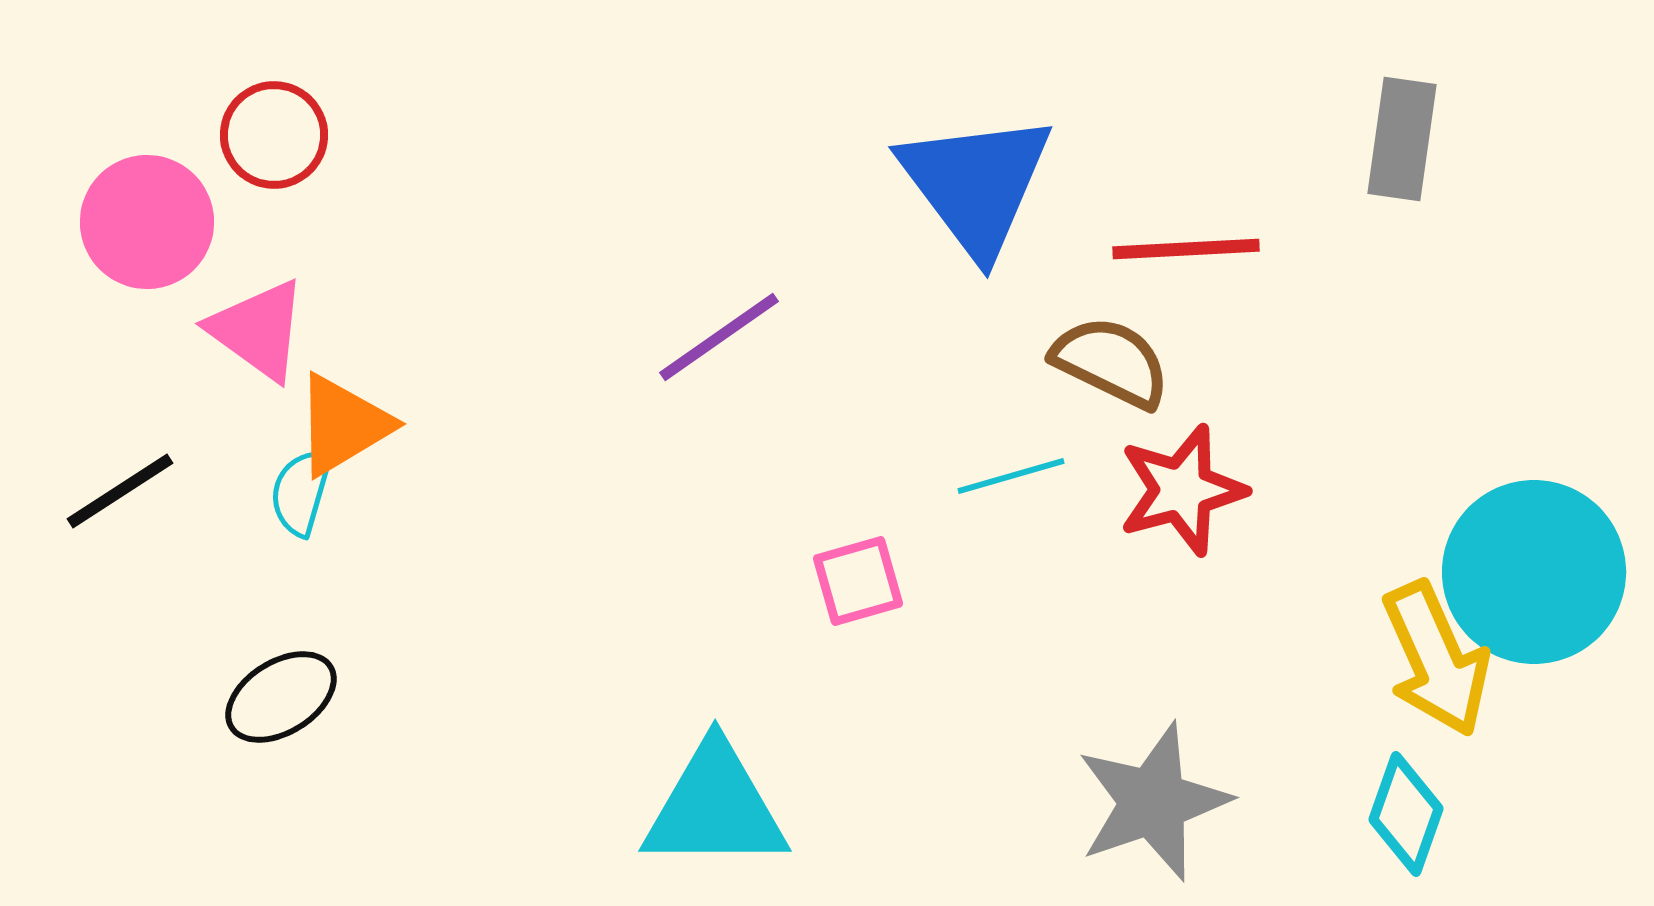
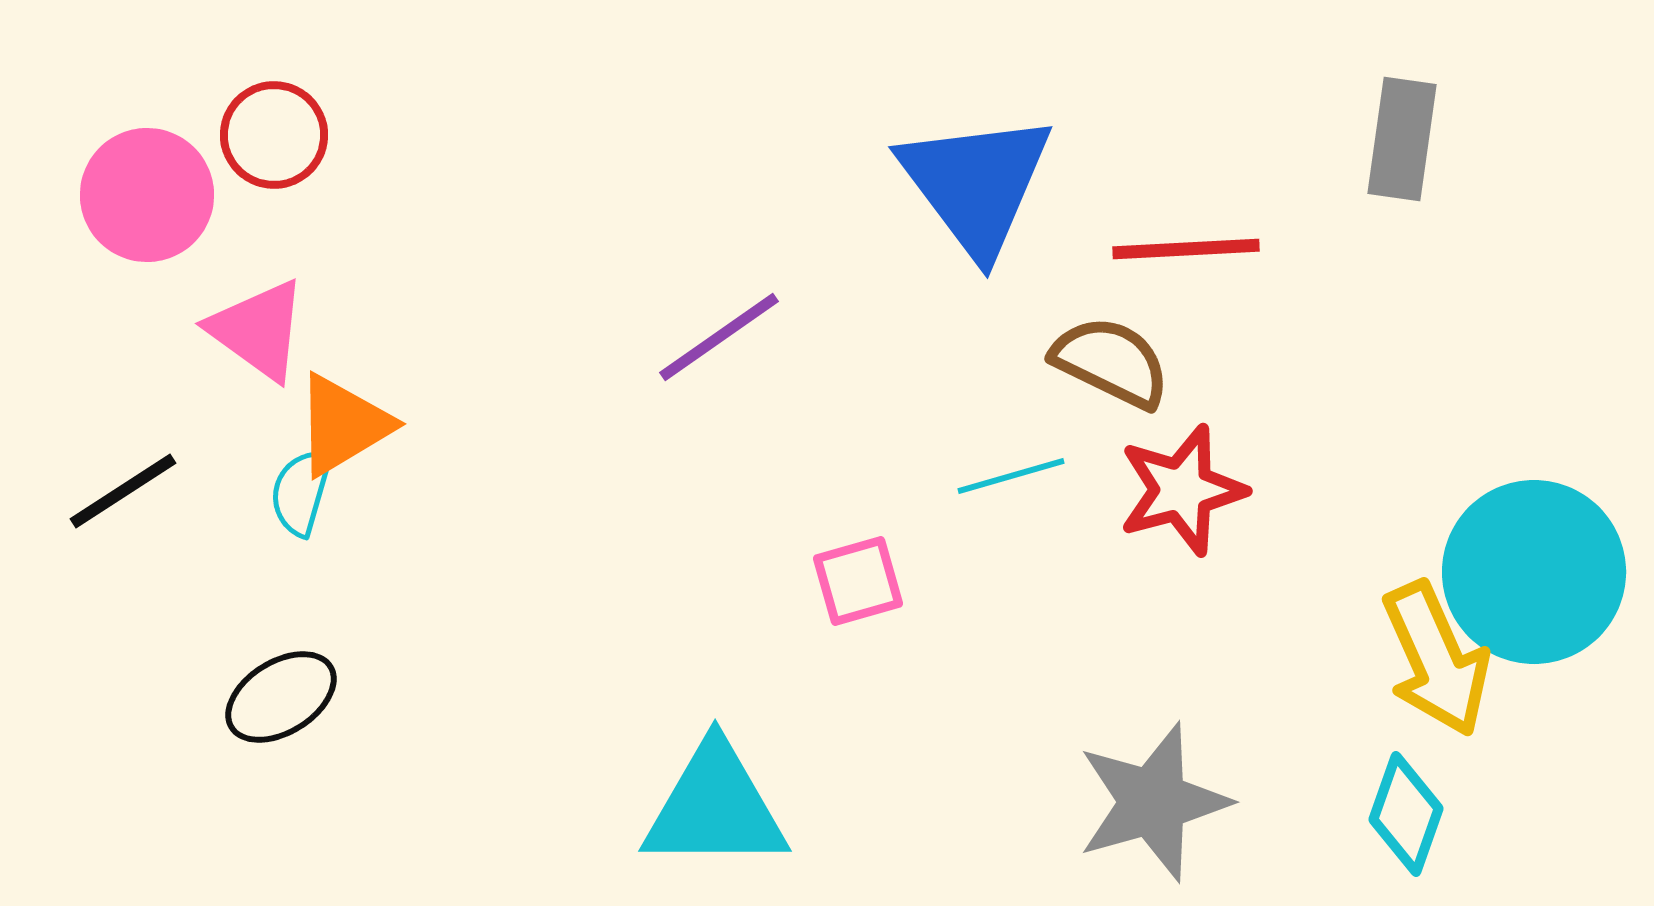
pink circle: moved 27 px up
black line: moved 3 px right
gray star: rotated 3 degrees clockwise
